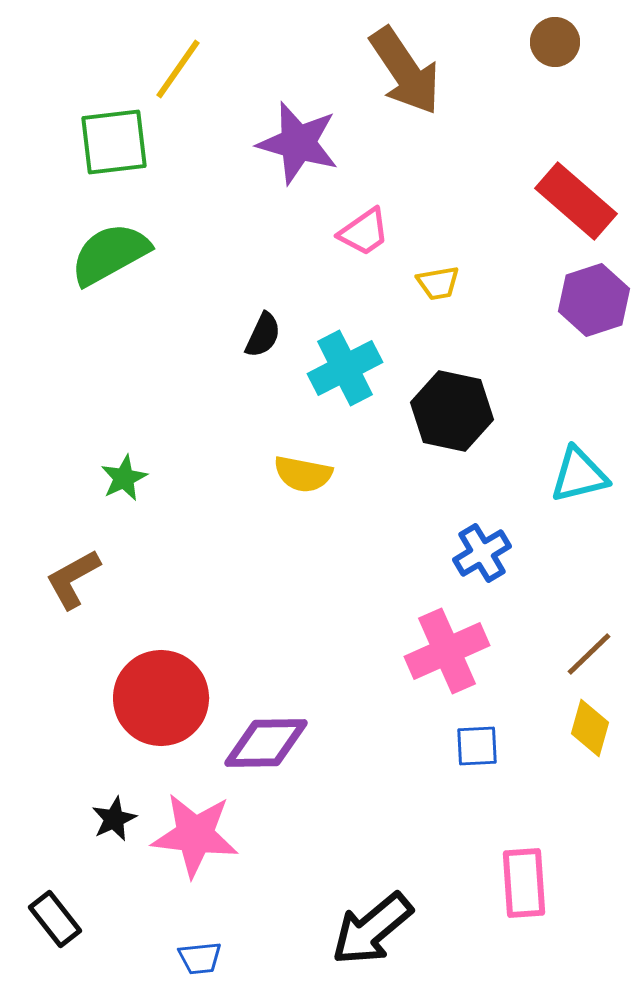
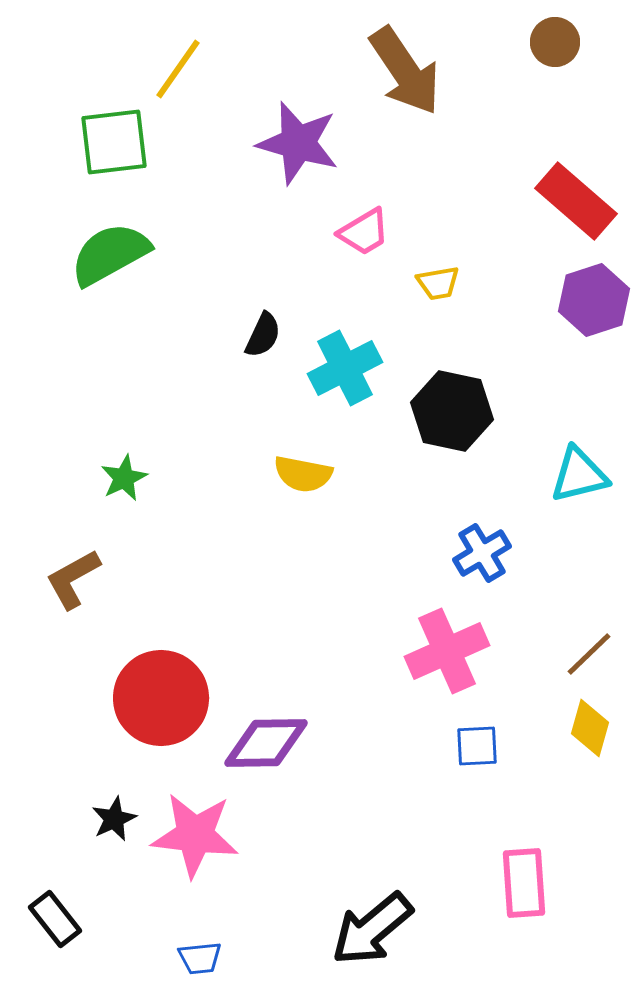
pink trapezoid: rotated 4 degrees clockwise
